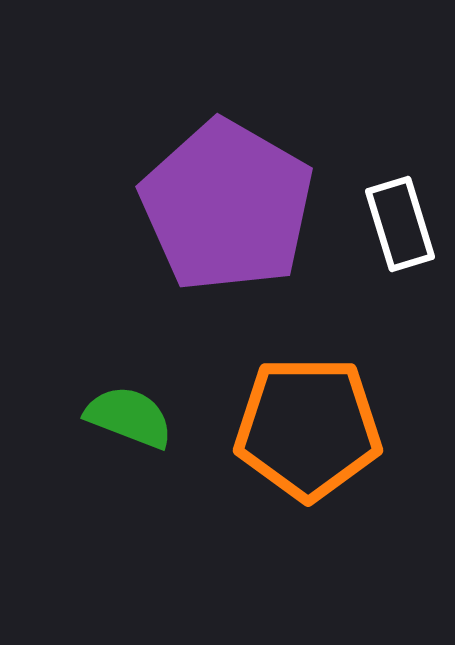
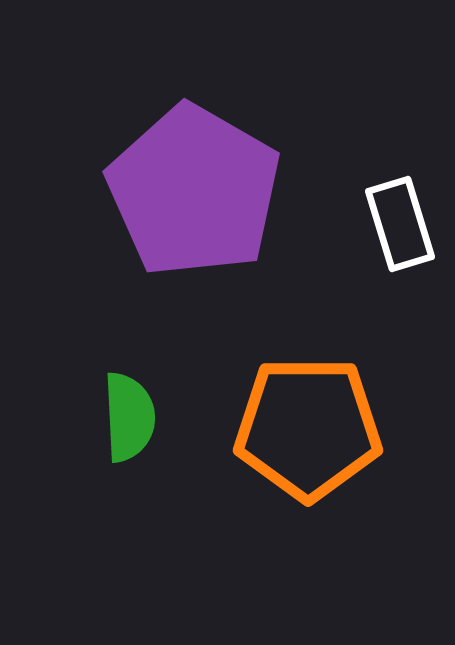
purple pentagon: moved 33 px left, 15 px up
green semicircle: rotated 66 degrees clockwise
